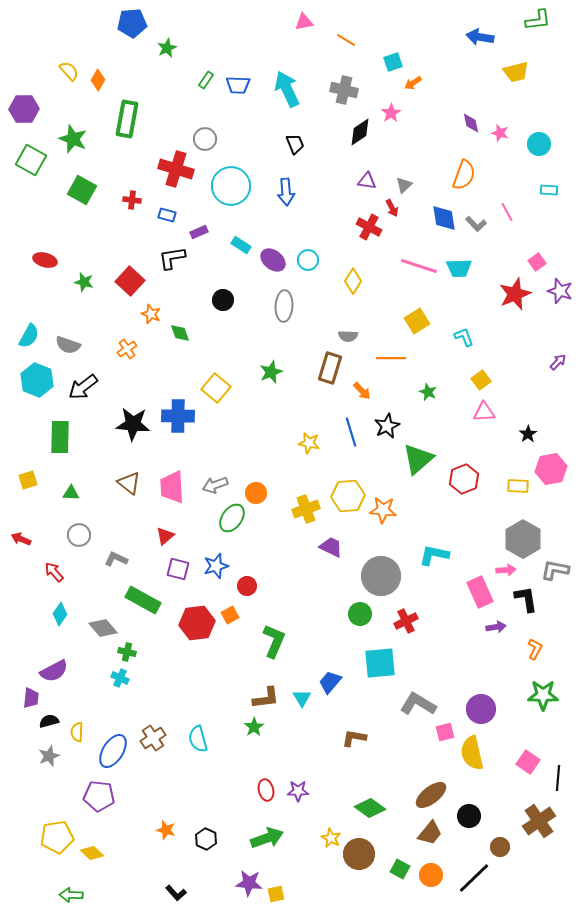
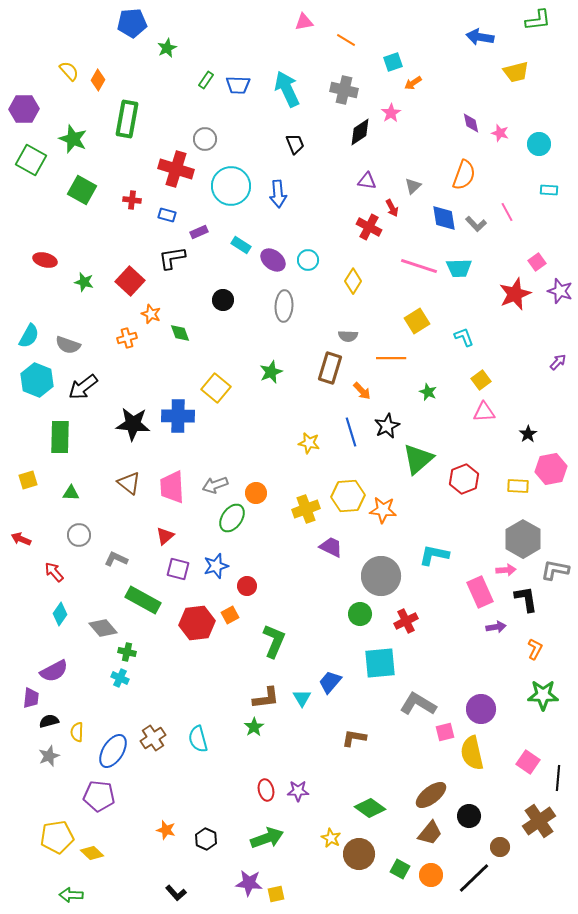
gray triangle at (404, 185): moved 9 px right, 1 px down
blue arrow at (286, 192): moved 8 px left, 2 px down
orange cross at (127, 349): moved 11 px up; rotated 18 degrees clockwise
